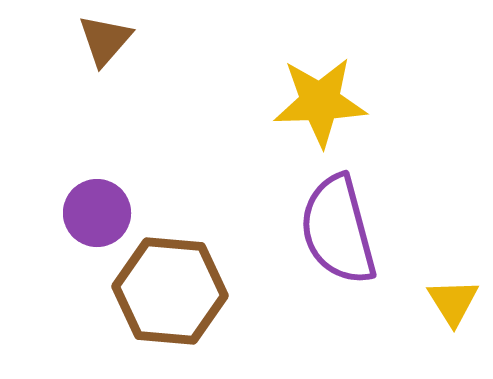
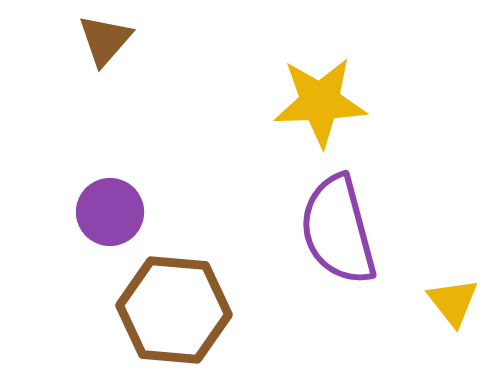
purple circle: moved 13 px right, 1 px up
brown hexagon: moved 4 px right, 19 px down
yellow triangle: rotated 6 degrees counterclockwise
